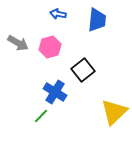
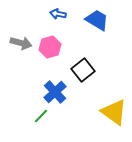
blue trapezoid: rotated 65 degrees counterclockwise
gray arrow: moved 3 px right; rotated 15 degrees counterclockwise
blue cross: rotated 15 degrees clockwise
yellow triangle: rotated 40 degrees counterclockwise
